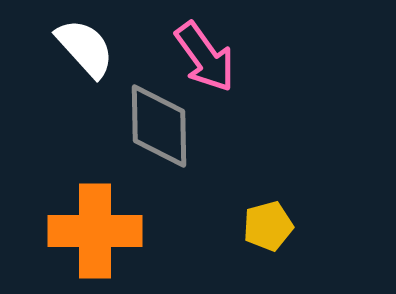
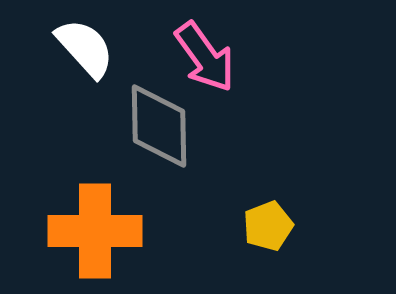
yellow pentagon: rotated 6 degrees counterclockwise
